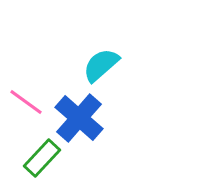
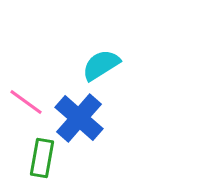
cyan semicircle: rotated 9 degrees clockwise
green rectangle: rotated 33 degrees counterclockwise
